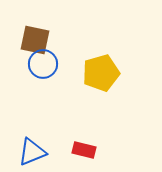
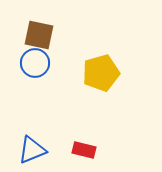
brown square: moved 4 px right, 5 px up
blue circle: moved 8 px left, 1 px up
blue triangle: moved 2 px up
